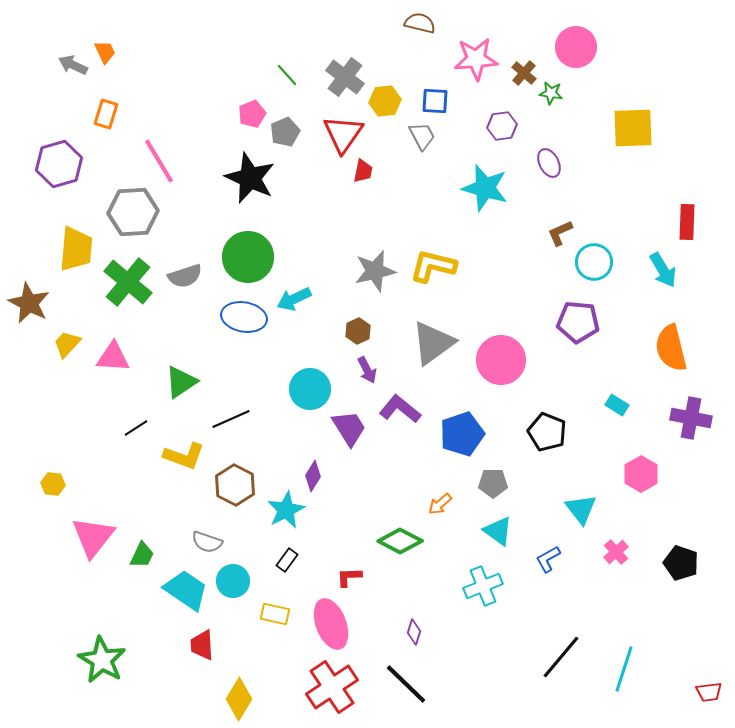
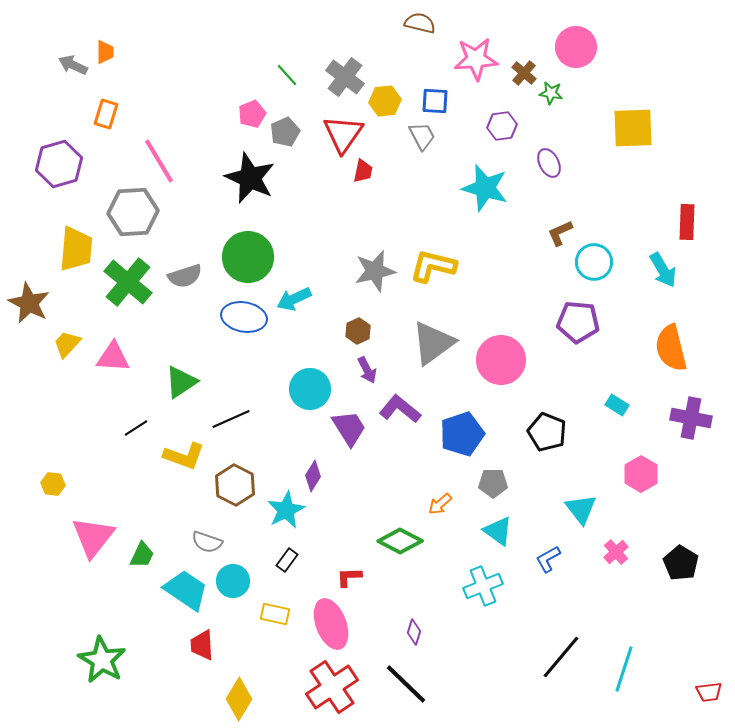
orange trapezoid at (105, 52): rotated 25 degrees clockwise
black pentagon at (681, 563): rotated 12 degrees clockwise
